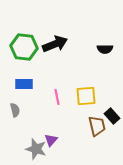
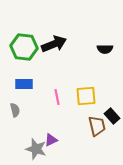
black arrow: moved 1 px left
purple triangle: rotated 24 degrees clockwise
